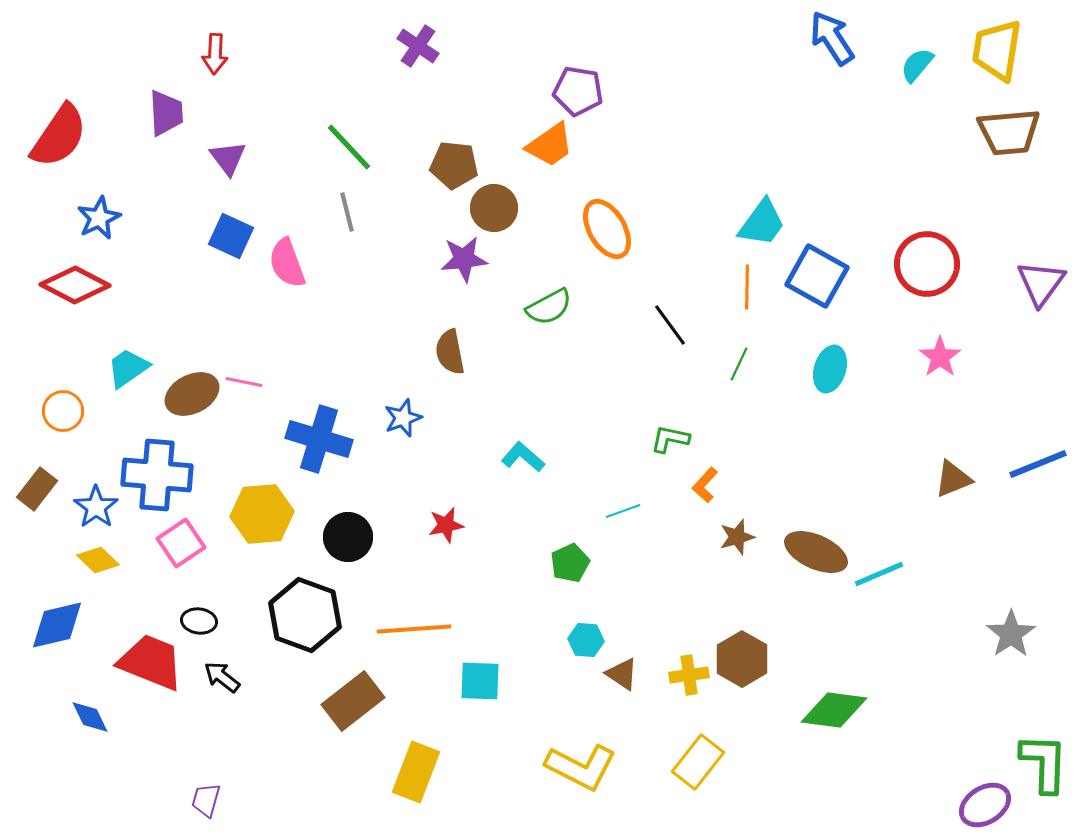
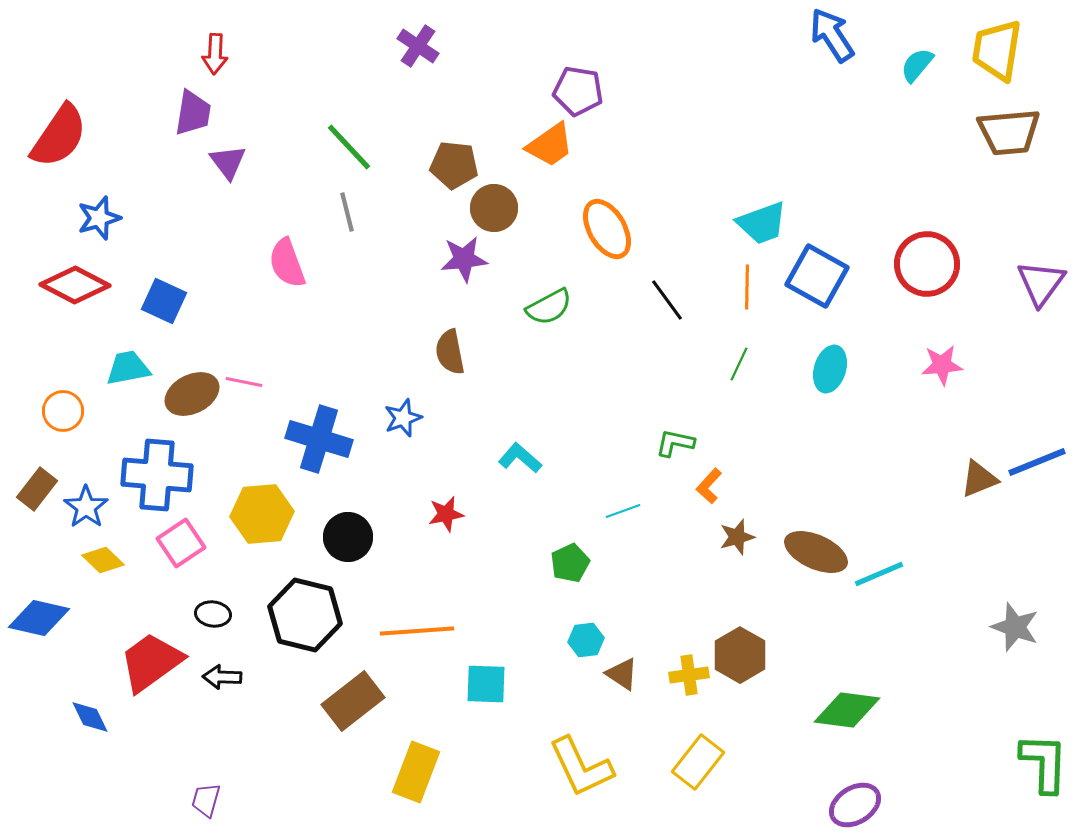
blue arrow at (832, 38): moved 3 px up
purple trapezoid at (166, 113): moved 27 px right; rotated 12 degrees clockwise
purple triangle at (228, 158): moved 4 px down
blue star at (99, 218): rotated 9 degrees clockwise
cyan trapezoid at (762, 223): rotated 34 degrees clockwise
blue square at (231, 236): moved 67 px left, 65 px down
black line at (670, 325): moved 3 px left, 25 px up
pink star at (940, 357): moved 2 px right, 8 px down; rotated 30 degrees clockwise
cyan trapezoid at (128, 368): rotated 24 degrees clockwise
green L-shape at (670, 439): moved 5 px right, 4 px down
cyan L-shape at (523, 457): moved 3 px left, 1 px down
blue line at (1038, 464): moved 1 px left, 2 px up
brown triangle at (953, 479): moved 26 px right
orange L-shape at (705, 485): moved 4 px right, 1 px down
blue star at (96, 507): moved 10 px left
red star at (446, 525): moved 11 px up
yellow diamond at (98, 560): moved 5 px right
black hexagon at (305, 615): rotated 6 degrees counterclockwise
black ellipse at (199, 621): moved 14 px right, 7 px up
blue diamond at (57, 625): moved 18 px left, 7 px up; rotated 26 degrees clockwise
orange line at (414, 629): moved 3 px right, 2 px down
gray star at (1011, 634): moved 4 px right, 7 px up; rotated 18 degrees counterclockwise
cyan hexagon at (586, 640): rotated 12 degrees counterclockwise
brown hexagon at (742, 659): moved 2 px left, 4 px up
red trapezoid at (151, 662): rotated 58 degrees counterclockwise
black arrow at (222, 677): rotated 36 degrees counterclockwise
cyan square at (480, 681): moved 6 px right, 3 px down
green diamond at (834, 710): moved 13 px right
yellow L-shape at (581, 767): rotated 38 degrees clockwise
purple ellipse at (985, 805): moved 130 px left
